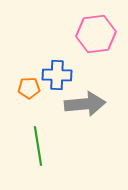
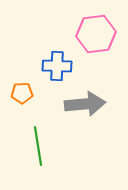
blue cross: moved 9 px up
orange pentagon: moved 7 px left, 5 px down
